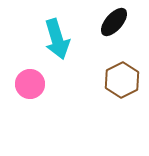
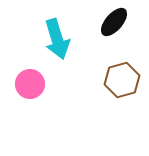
brown hexagon: rotated 12 degrees clockwise
